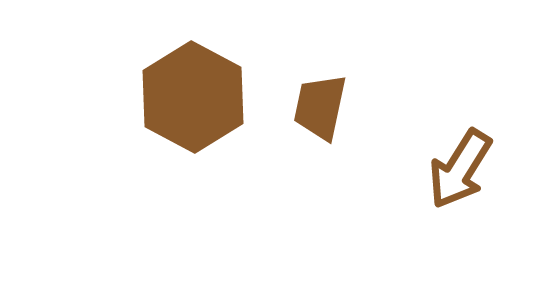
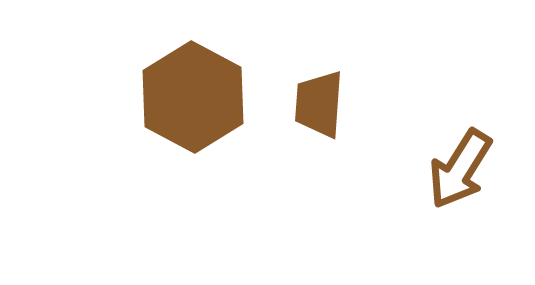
brown trapezoid: moved 1 px left, 3 px up; rotated 8 degrees counterclockwise
